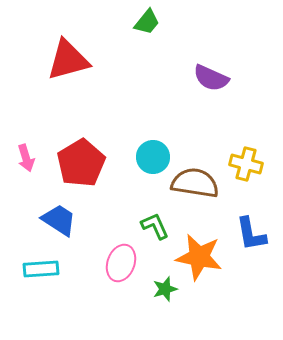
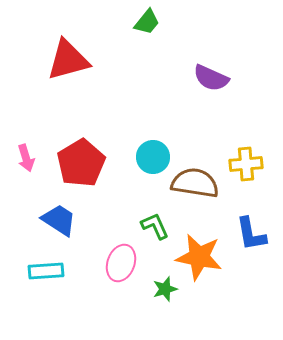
yellow cross: rotated 20 degrees counterclockwise
cyan rectangle: moved 5 px right, 2 px down
